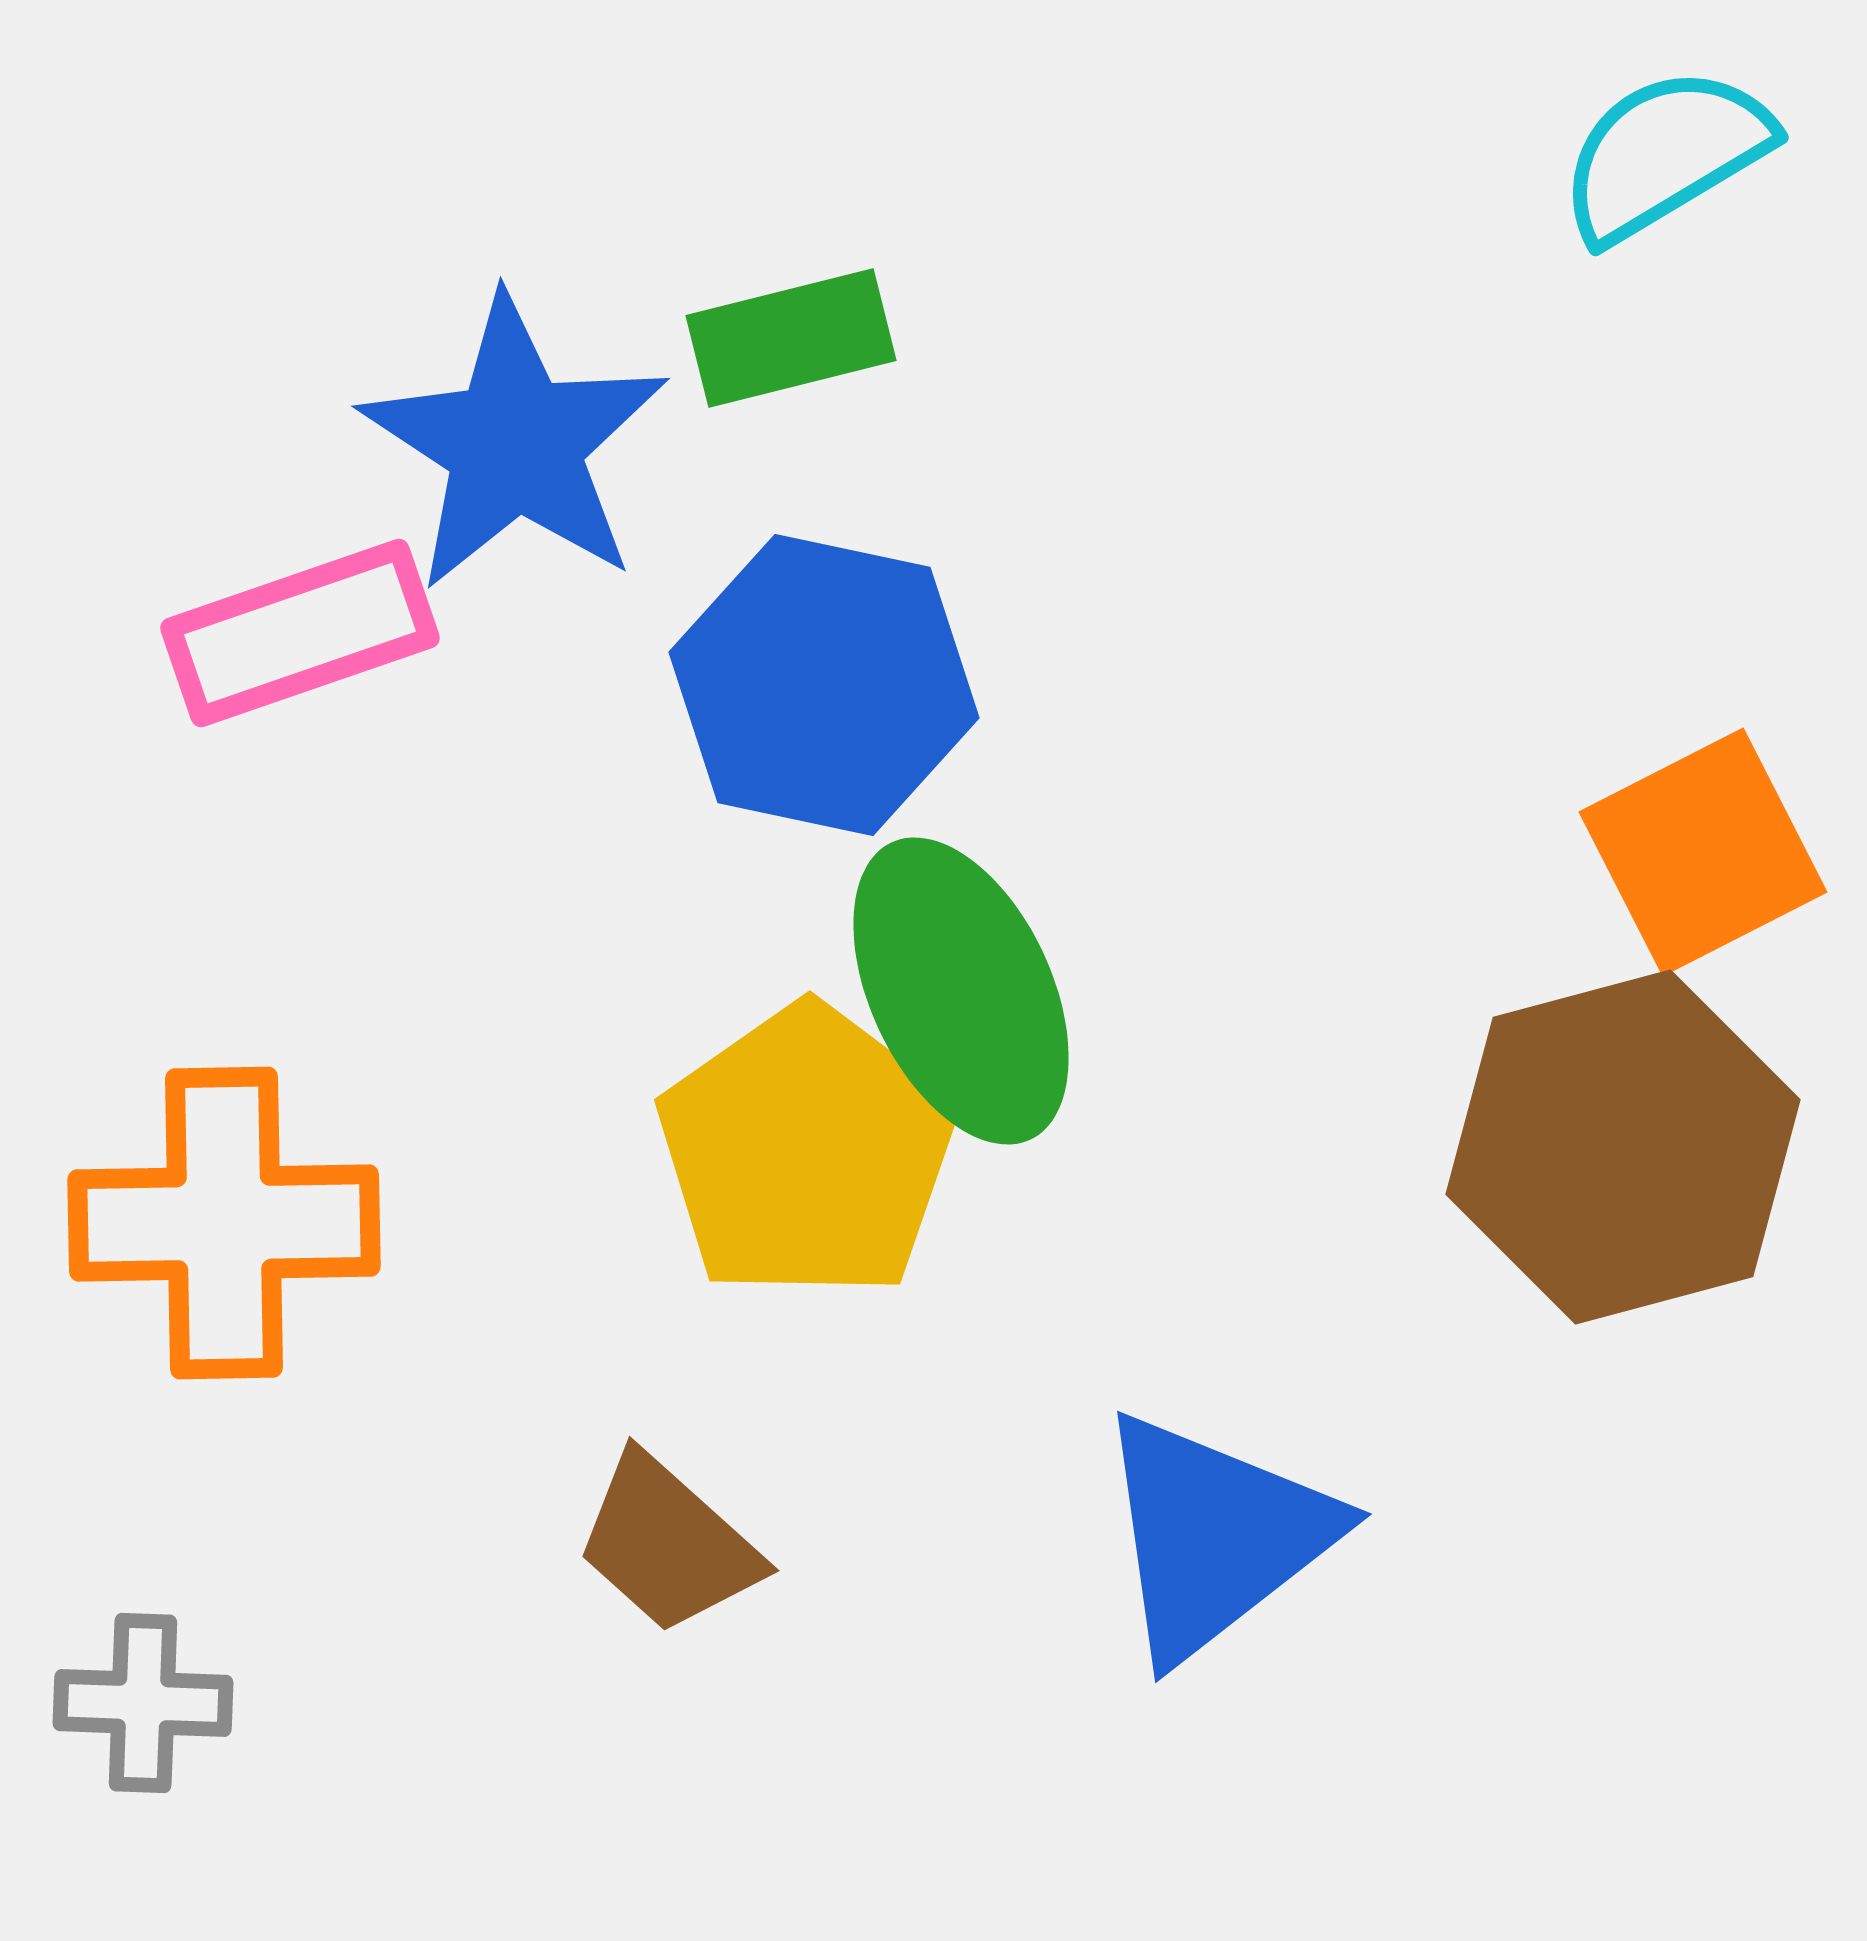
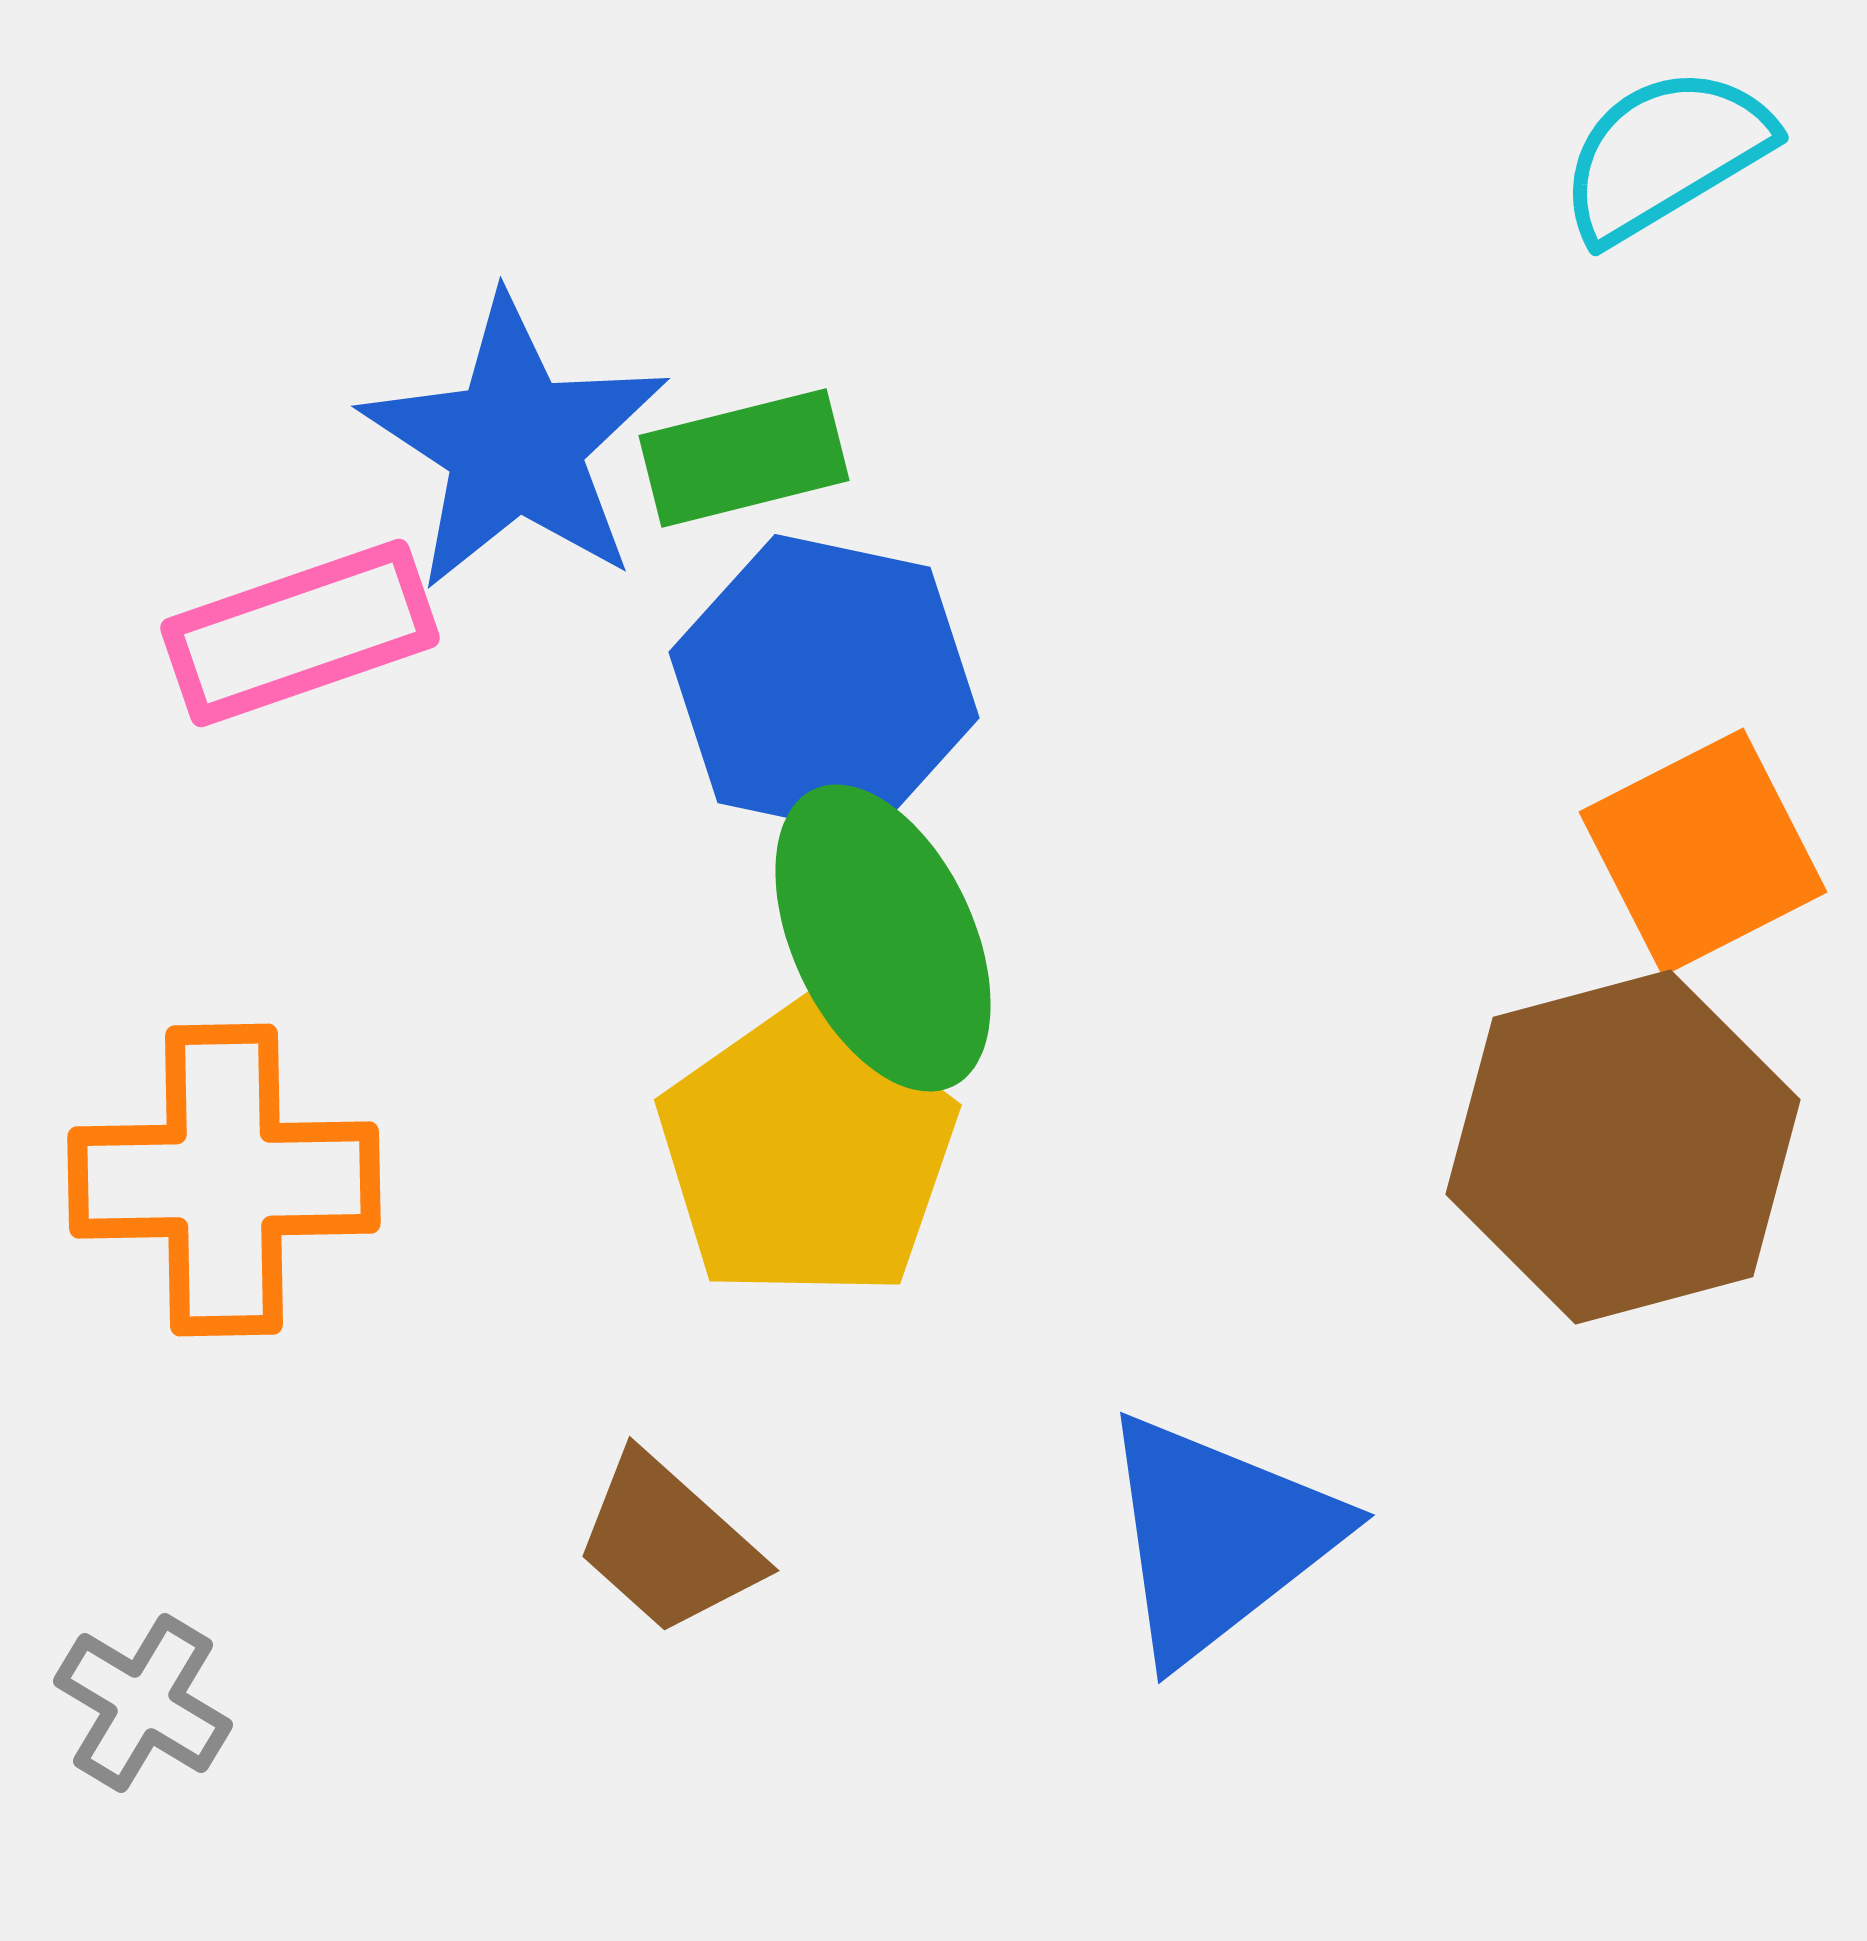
green rectangle: moved 47 px left, 120 px down
green ellipse: moved 78 px left, 53 px up
orange cross: moved 43 px up
blue triangle: moved 3 px right, 1 px down
gray cross: rotated 29 degrees clockwise
